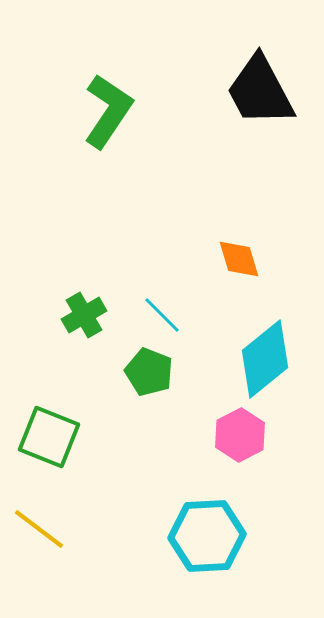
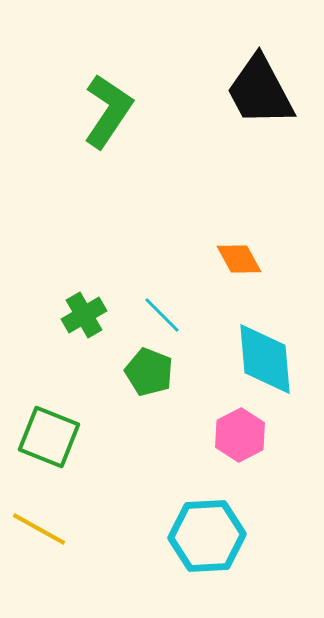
orange diamond: rotated 12 degrees counterclockwise
cyan diamond: rotated 56 degrees counterclockwise
yellow line: rotated 8 degrees counterclockwise
